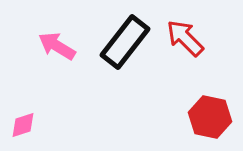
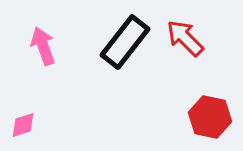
pink arrow: moved 14 px left; rotated 39 degrees clockwise
